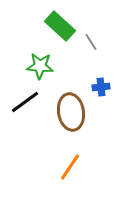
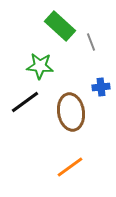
gray line: rotated 12 degrees clockwise
orange line: rotated 20 degrees clockwise
